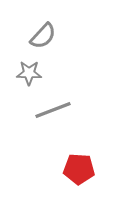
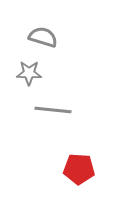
gray semicircle: moved 1 px down; rotated 116 degrees counterclockwise
gray line: rotated 27 degrees clockwise
